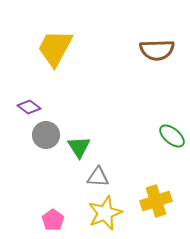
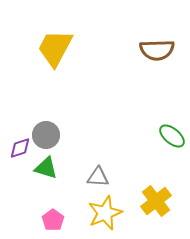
purple diamond: moved 9 px left, 41 px down; rotated 55 degrees counterclockwise
green triangle: moved 33 px left, 21 px down; rotated 40 degrees counterclockwise
yellow cross: rotated 20 degrees counterclockwise
